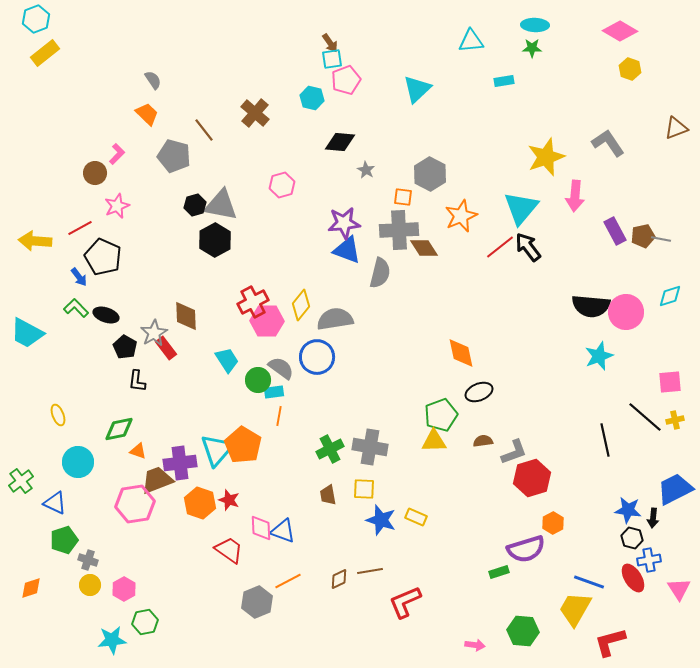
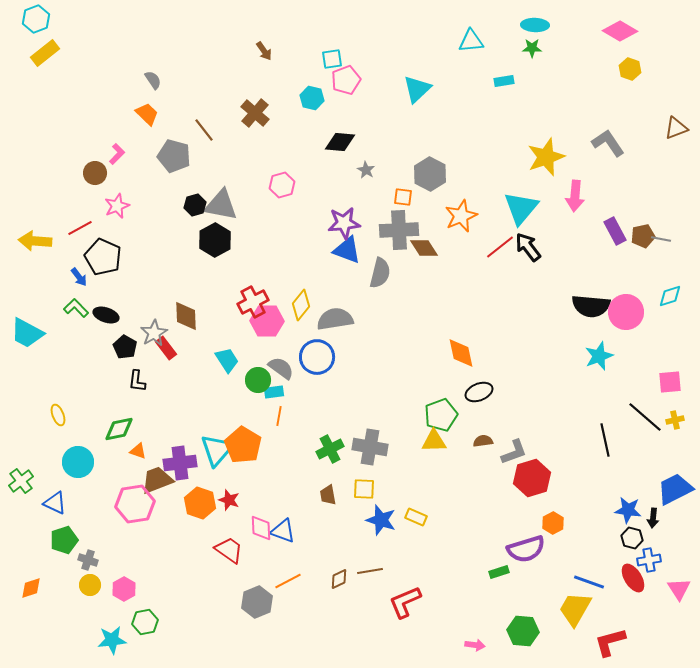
brown arrow at (330, 43): moved 66 px left, 8 px down
